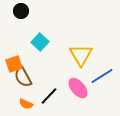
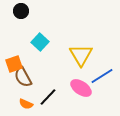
pink ellipse: moved 3 px right; rotated 15 degrees counterclockwise
black line: moved 1 px left, 1 px down
